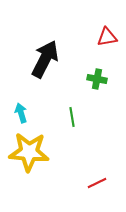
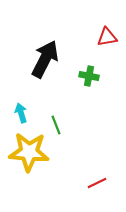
green cross: moved 8 px left, 3 px up
green line: moved 16 px left, 8 px down; rotated 12 degrees counterclockwise
